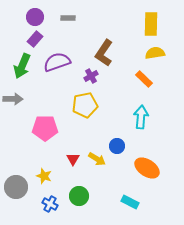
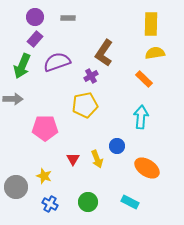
yellow arrow: rotated 36 degrees clockwise
green circle: moved 9 px right, 6 px down
